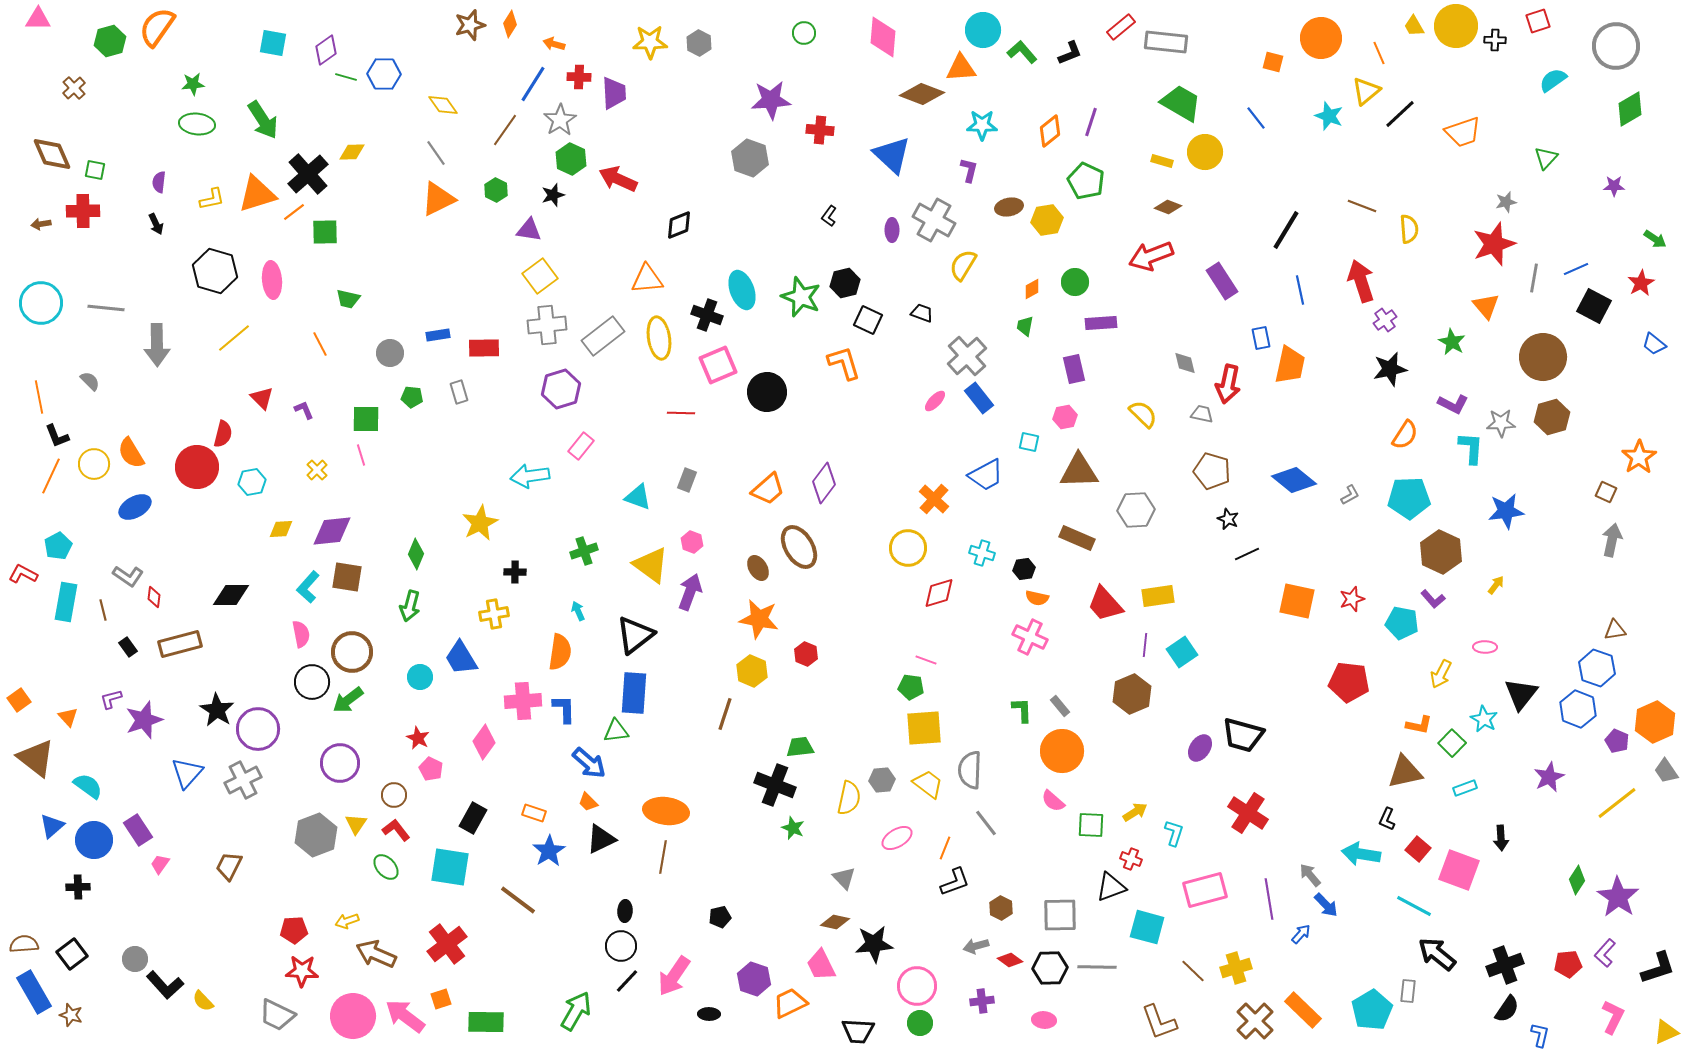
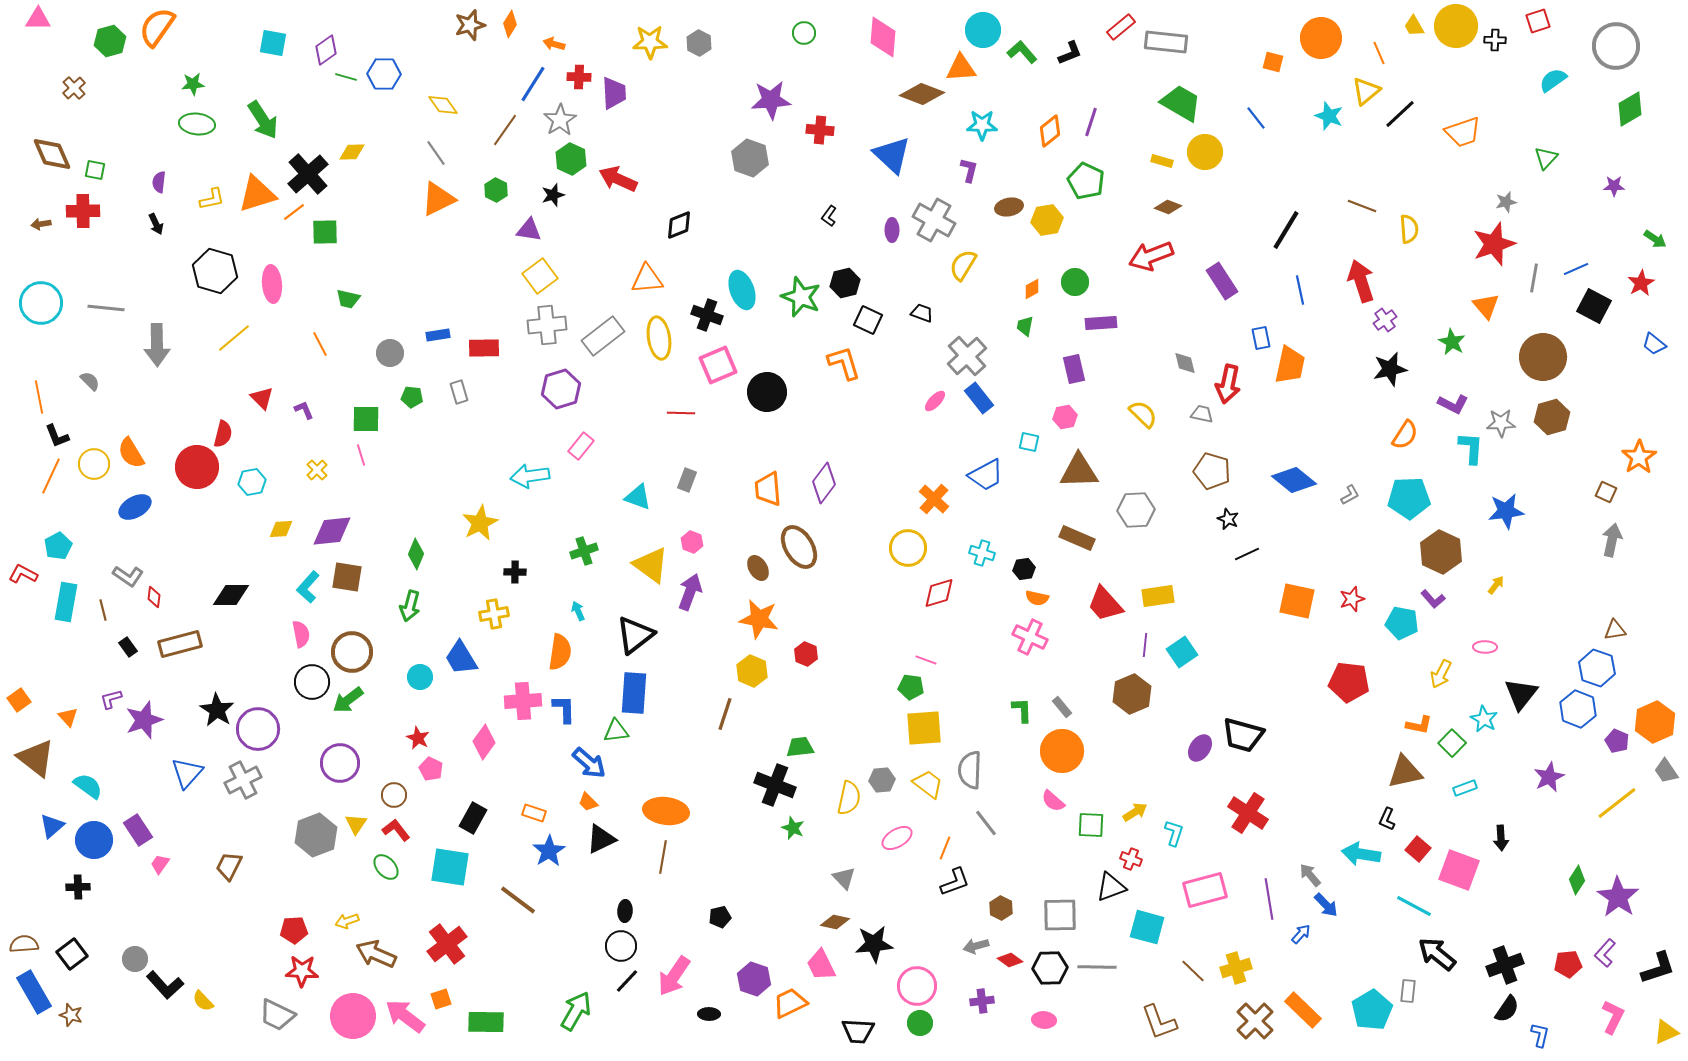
pink ellipse at (272, 280): moved 4 px down
orange trapezoid at (768, 489): rotated 126 degrees clockwise
gray rectangle at (1060, 706): moved 2 px right, 1 px down
